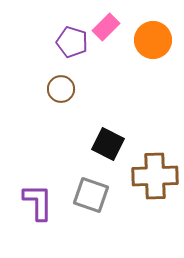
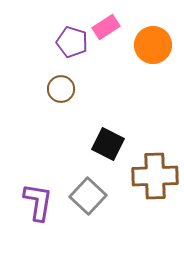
pink rectangle: rotated 12 degrees clockwise
orange circle: moved 5 px down
gray square: moved 3 px left, 1 px down; rotated 24 degrees clockwise
purple L-shape: rotated 9 degrees clockwise
